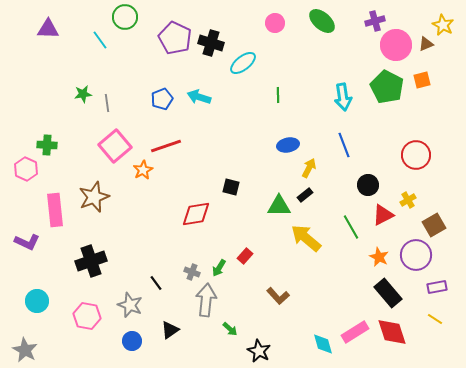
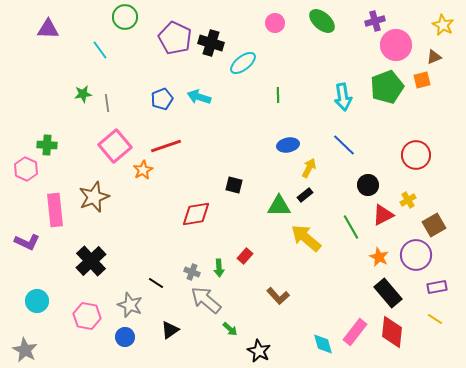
cyan line at (100, 40): moved 10 px down
brown triangle at (426, 44): moved 8 px right, 13 px down
green pentagon at (387, 87): rotated 24 degrees clockwise
blue line at (344, 145): rotated 25 degrees counterclockwise
black square at (231, 187): moved 3 px right, 2 px up
black cross at (91, 261): rotated 24 degrees counterclockwise
green arrow at (219, 268): rotated 36 degrees counterclockwise
black line at (156, 283): rotated 21 degrees counterclockwise
gray arrow at (206, 300): rotated 56 degrees counterclockwise
pink rectangle at (355, 332): rotated 20 degrees counterclockwise
red diamond at (392, 332): rotated 24 degrees clockwise
blue circle at (132, 341): moved 7 px left, 4 px up
